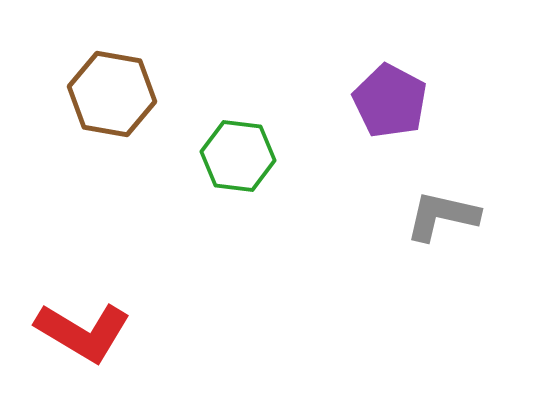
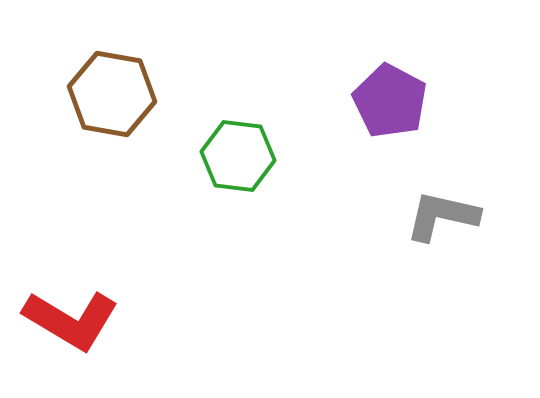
red L-shape: moved 12 px left, 12 px up
